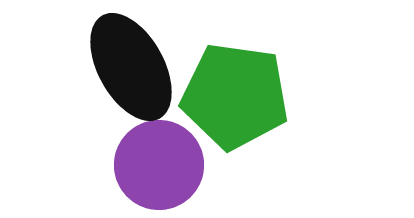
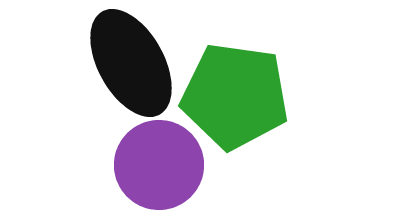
black ellipse: moved 4 px up
